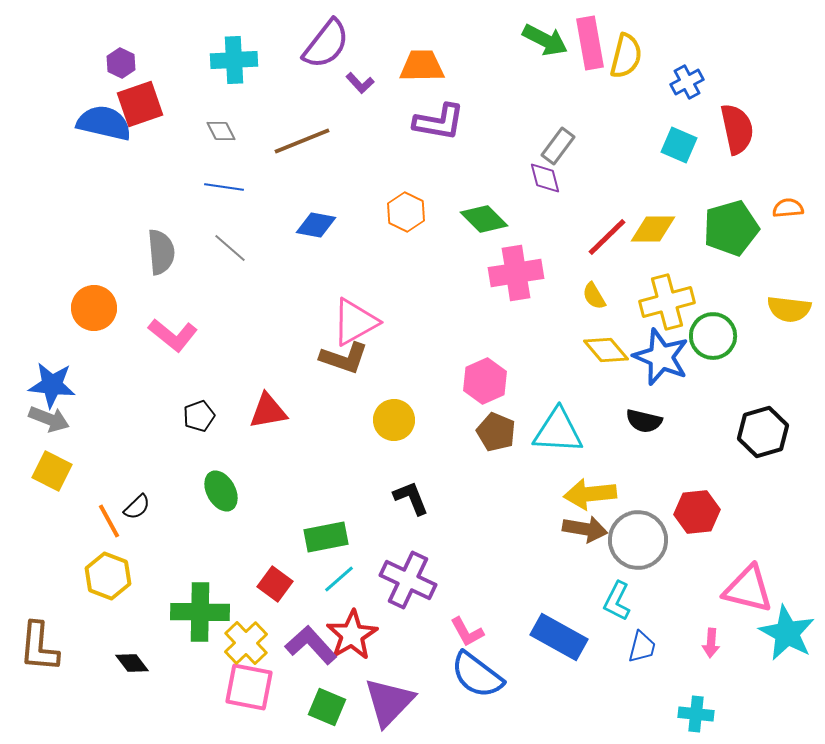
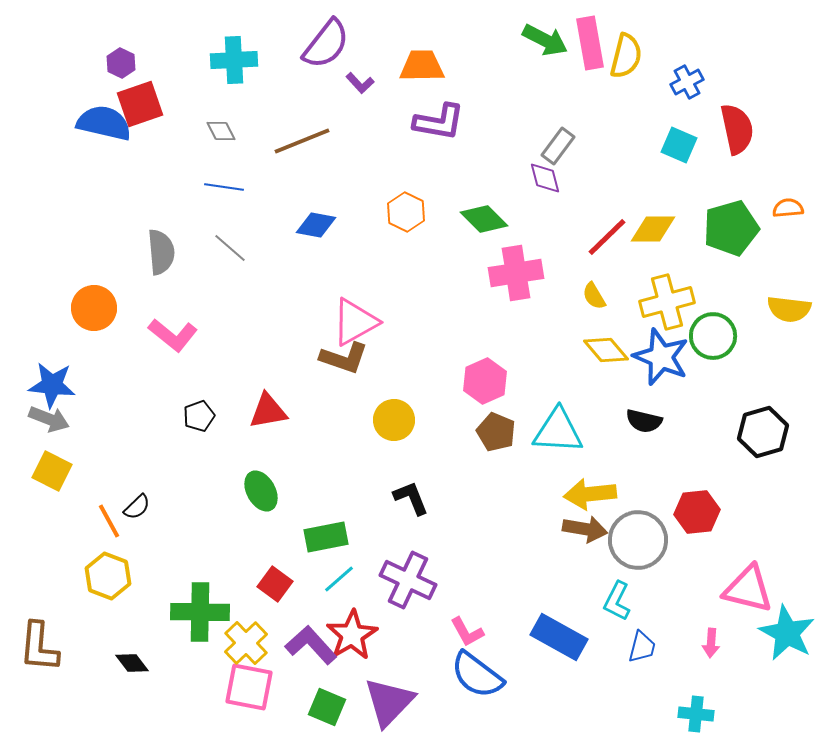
green ellipse at (221, 491): moved 40 px right
